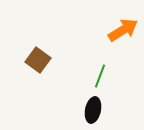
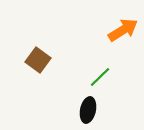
green line: moved 1 px down; rotated 25 degrees clockwise
black ellipse: moved 5 px left
